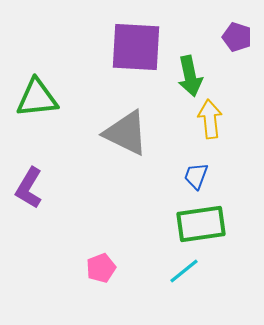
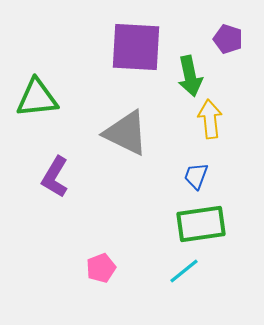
purple pentagon: moved 9 px left, 2 px down
purple L-shape: moved 26 px right, 11 px up
